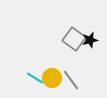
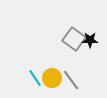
black star: rotated 14 degrees clockwise
cyan line: rotated 24 degrees clockwise
